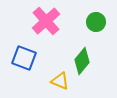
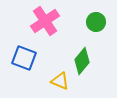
pink cross: moved 1 px left; rotated 8 degrees clockwise
